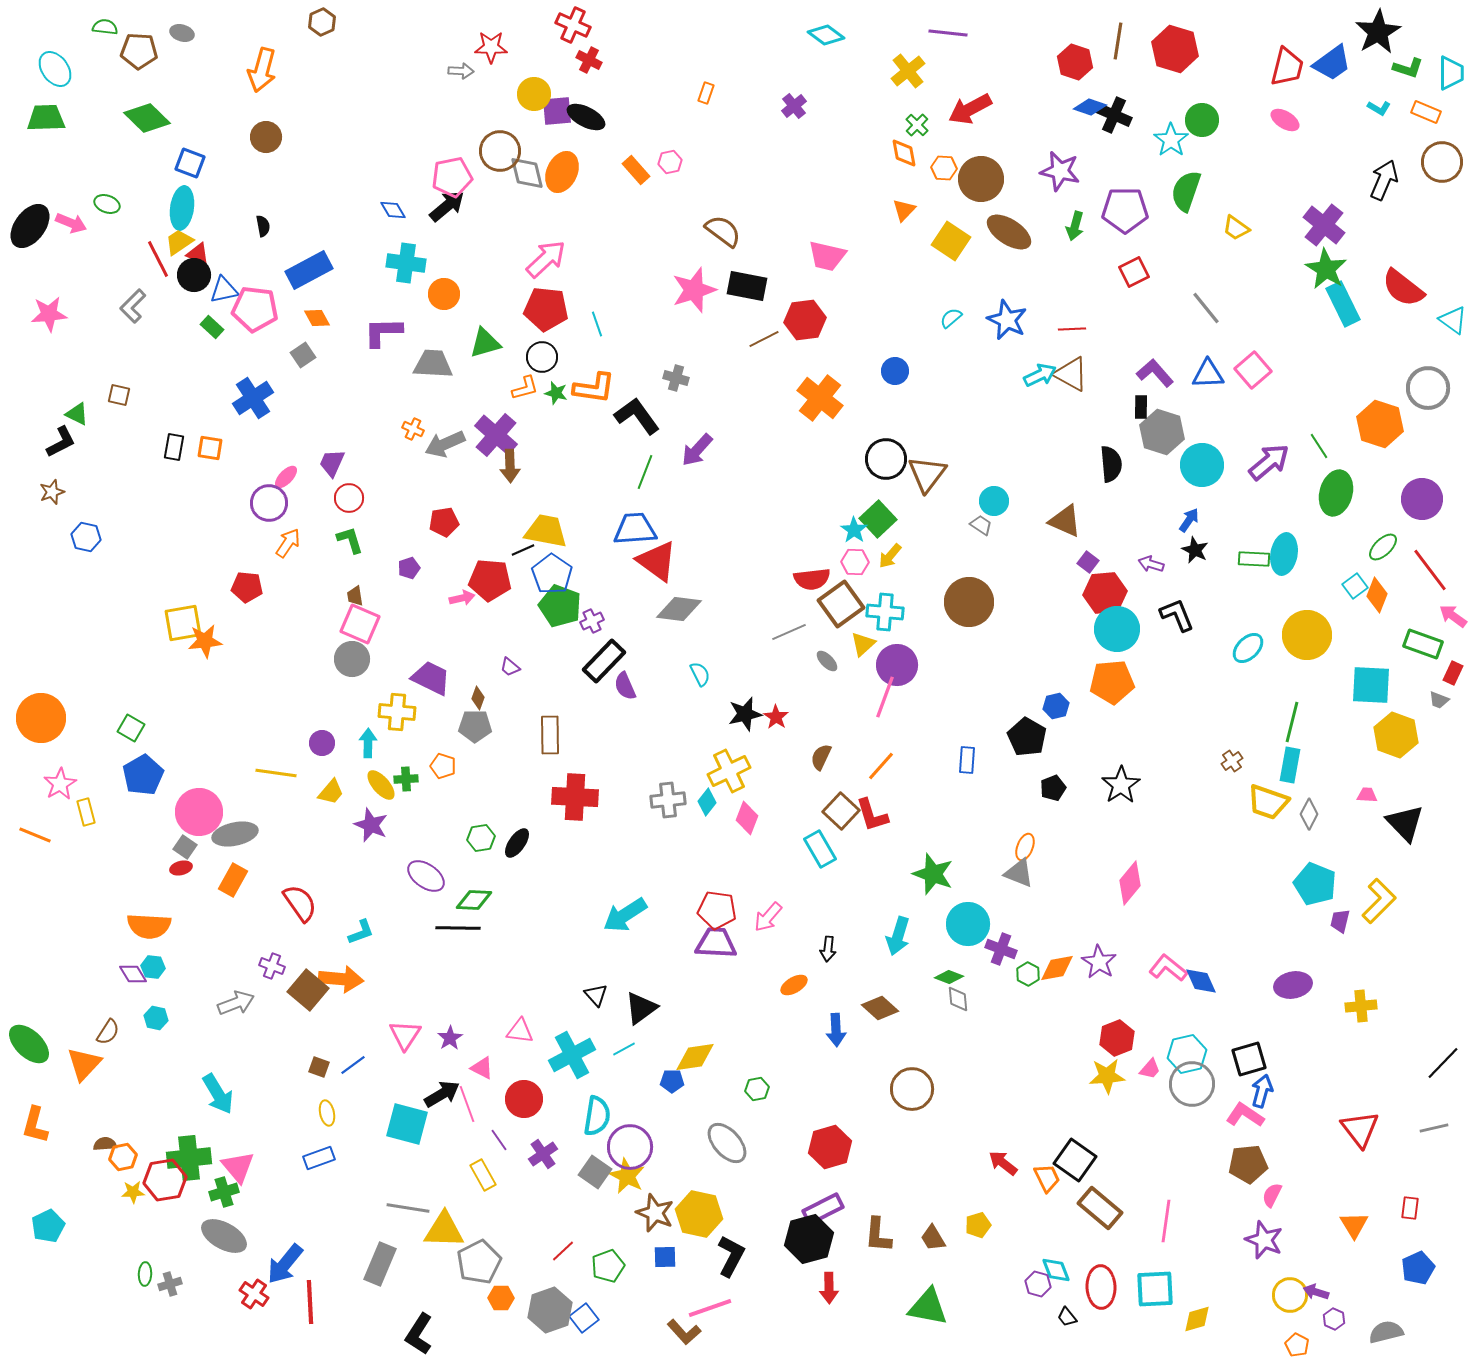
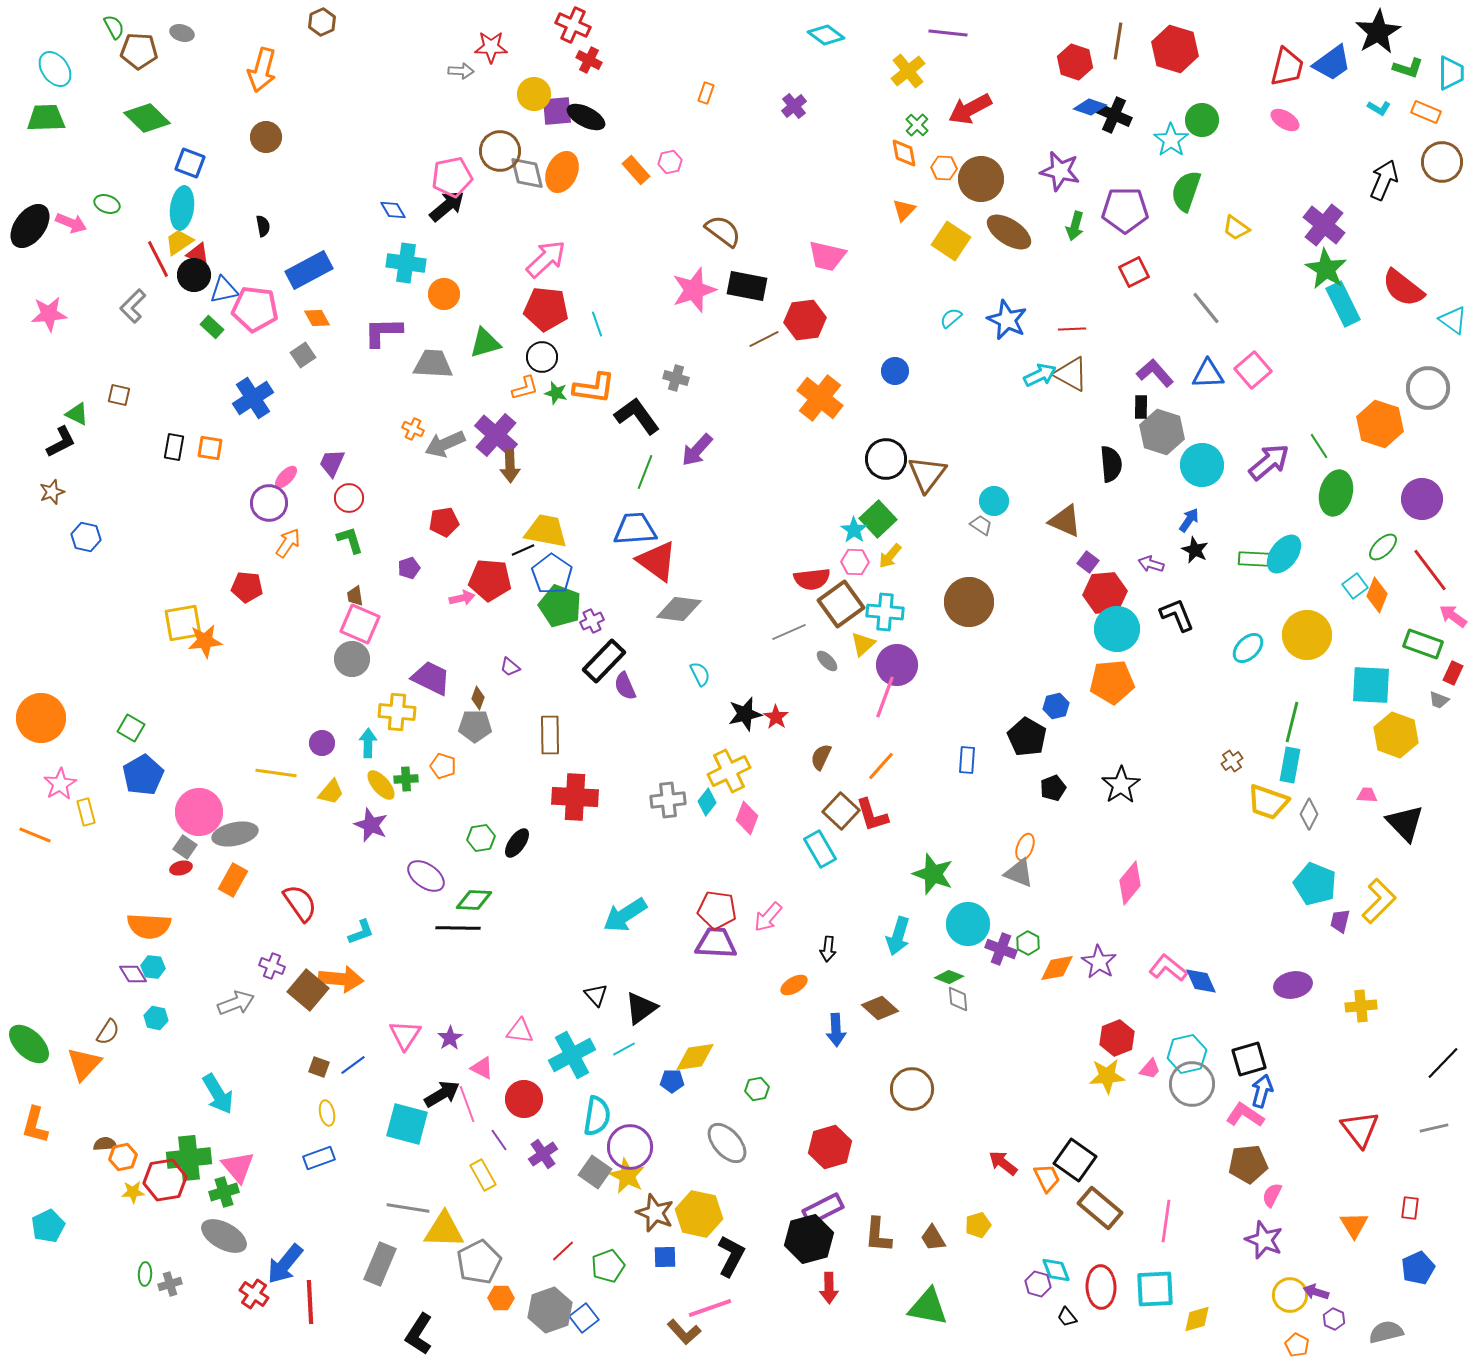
green semicircle at (105, 27): moved 9 px right; rotated 55 degrees clockwise
cyan ellipse at (1284, 554): rotated 27 degrees clockwise
green hexagon at (1028, 974): moved 31 px up
